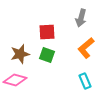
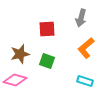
red square: moved 3 px up
green square: moved 6 px down
cyan rectangle: rotated 49 degrees counterclockwise
